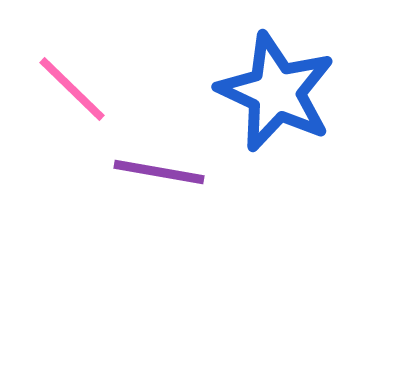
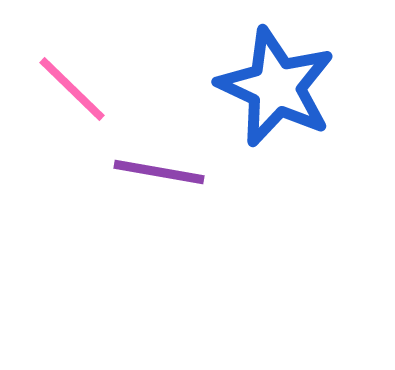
blue star: moved 5 px up
